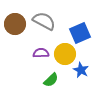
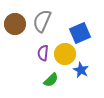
gray semicircle: moved 2 px left; rotated 95 degrees counterclockwise
purple semicircle: moved 2 px right; rotated 84 degrees counterclockwise
